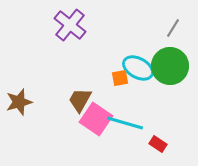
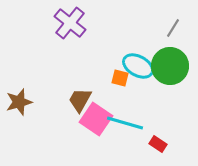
purple cross: moved 2 px up
cyan ellipse: moved 2 px up
orange square: rotated 24 degrees clockwise
